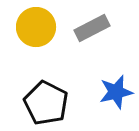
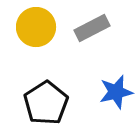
black pentagon: rotated 12 degrees clockwise
